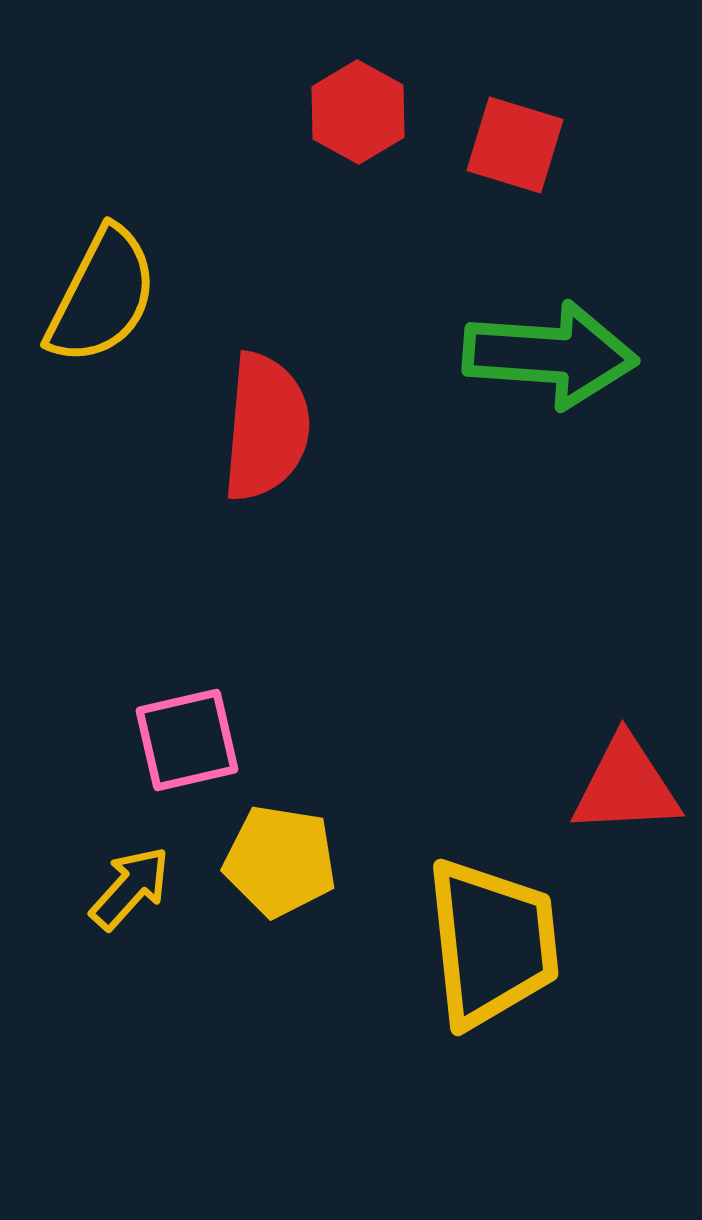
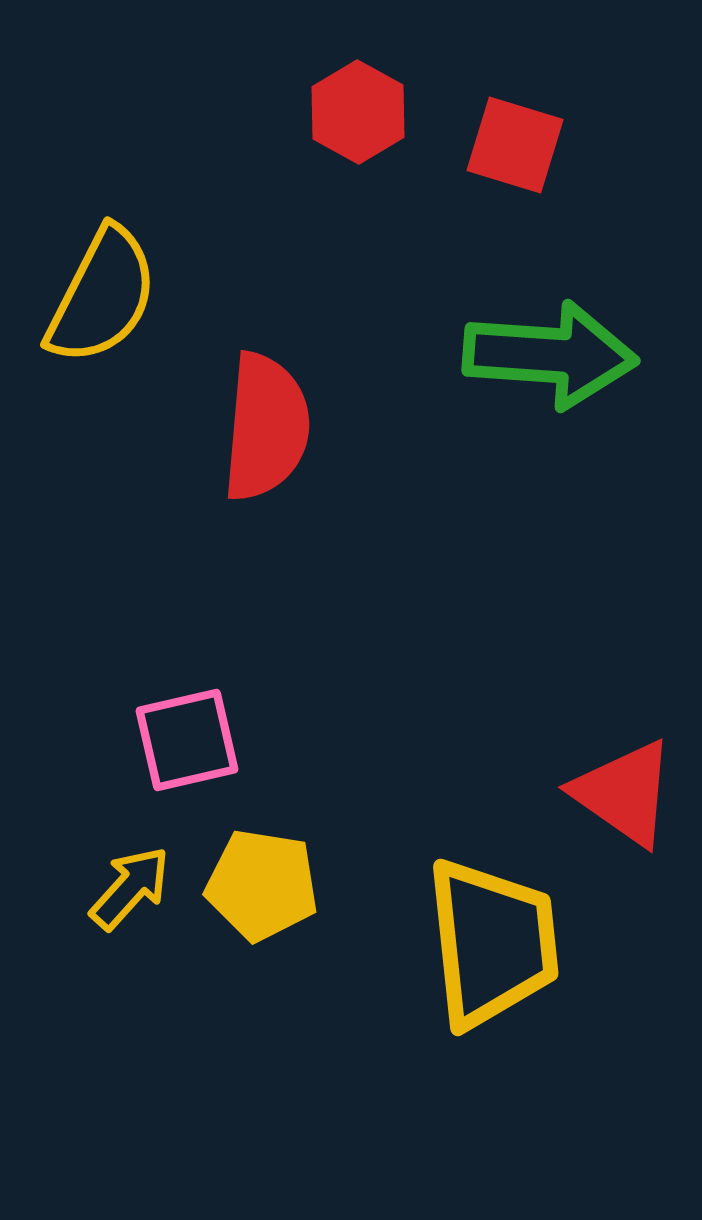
red triangle: moved 2 px left, 7 px down; rotated 38 degrees clockwise
yellow pentagon: moved 18 px left, 24 px down
